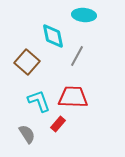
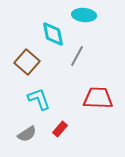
cyan diamond: moved 2 px up
red trapezoid: moved 25 px right, 1 px down
cyan L-shape: moved 2 px up
red rectangle: moved 2 px right, 5 px down
gray semicircle: rotated 90 degrees clockwise
